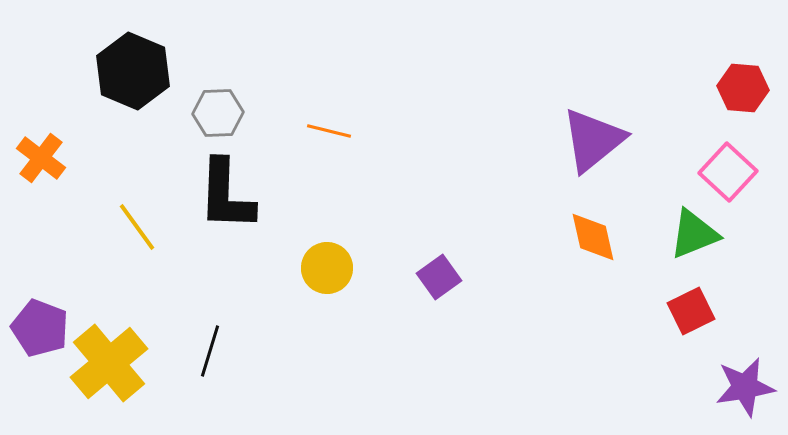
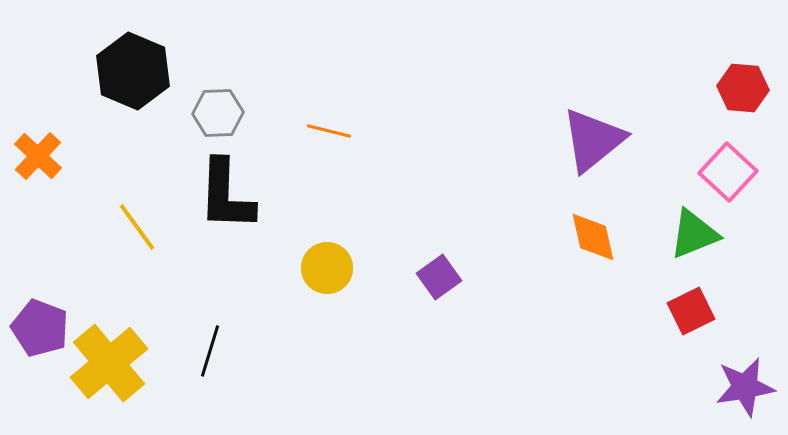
orange cross: moved 3 px left, 2 px up; rotated 6 degrees clockwise
